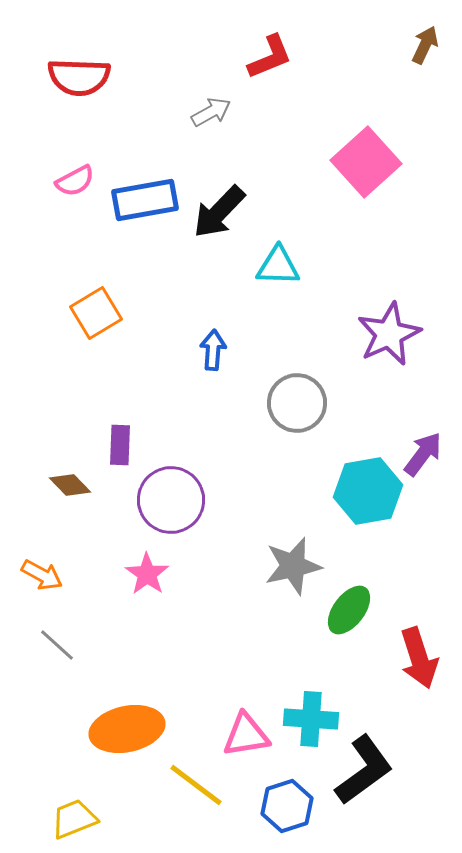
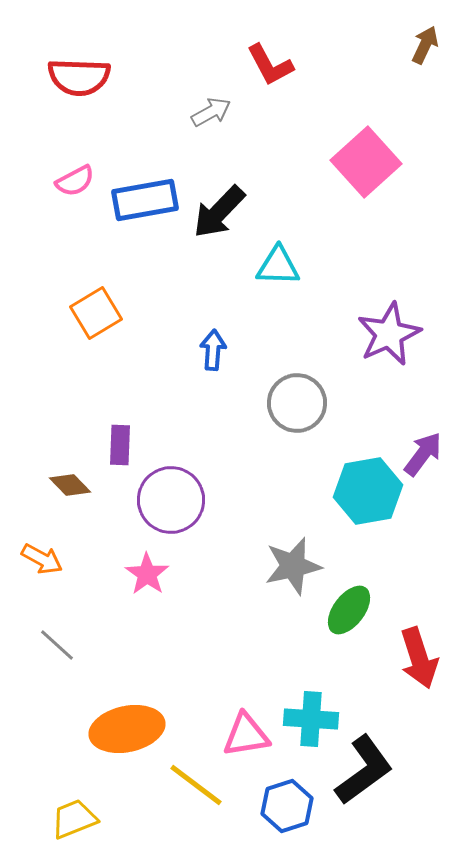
red L-shape: moved 8 px down; rotated 84 degrees clockwise
orange arrow: moved 16 px up
